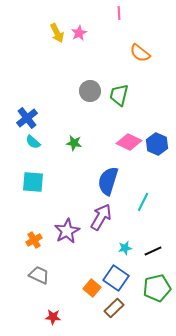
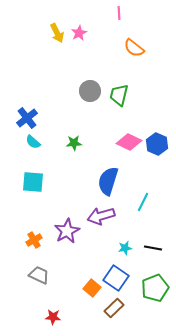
orange semicircle: moved 6 px left, 5 px up
green star: rotated 14 degrees counterclockwise
purple arrow: moved 1 px up; rotated 136 degrees counterclockwise
black line: moved 3 px up; rotated 36 degrees clockwise
green pentagon: moved 2 px left; rotated 8 degrees counterclockwise
